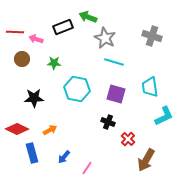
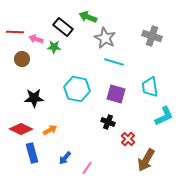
black rectangle: rotated 60 degrees clockwise
green star: moved 16 px up
red diamond: moved 4 px right
blue arrow: moved 1 px right, 1 px down
